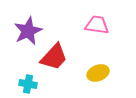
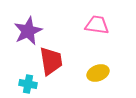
red trapezoid: moved 3 px left, 4 px down; rotated 52 degrees counterclockwise
